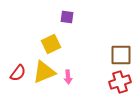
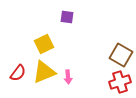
yellow square: moved 7 px left
brown square: rotated 30 degrees clockwise
